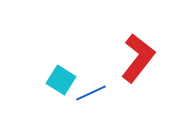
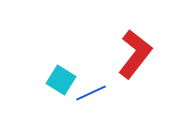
red L-shape: moved 3 px left, 4 px up
